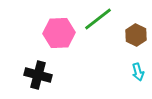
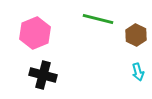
green line: rotated 52 degrees clockwise
pink hexagon: moved 24 px left; rotated 20 degrees counterclockwise
black cross: moved 5 px right
